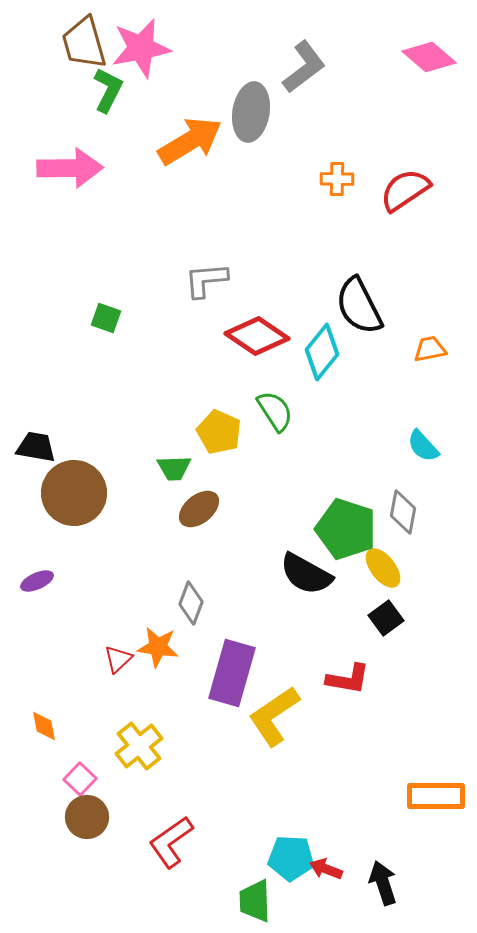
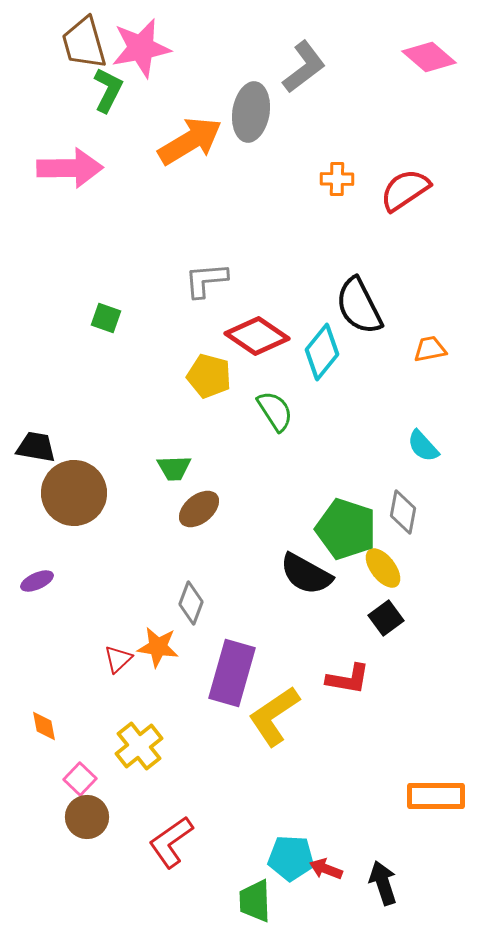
yellow pentagon at (219, 432): moved 10 px left, 56 px up; rotated 9 degrees counterclockwise
